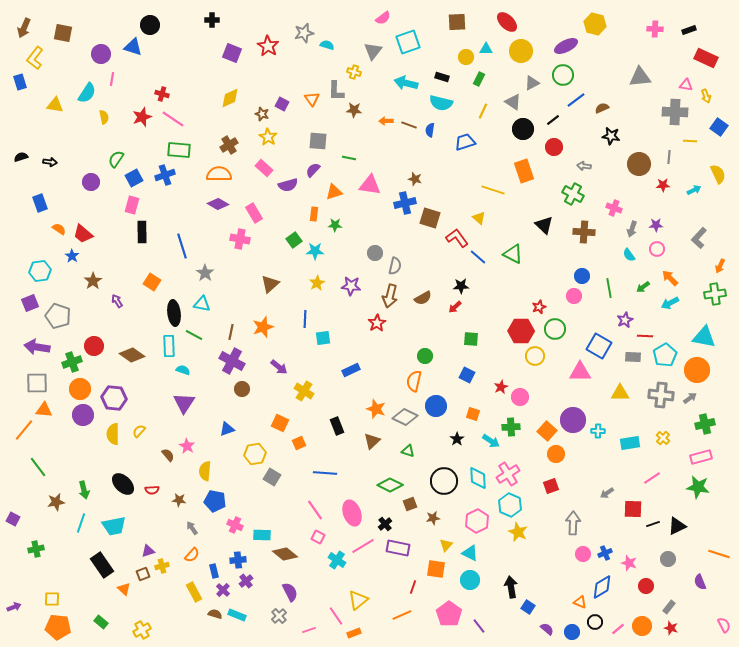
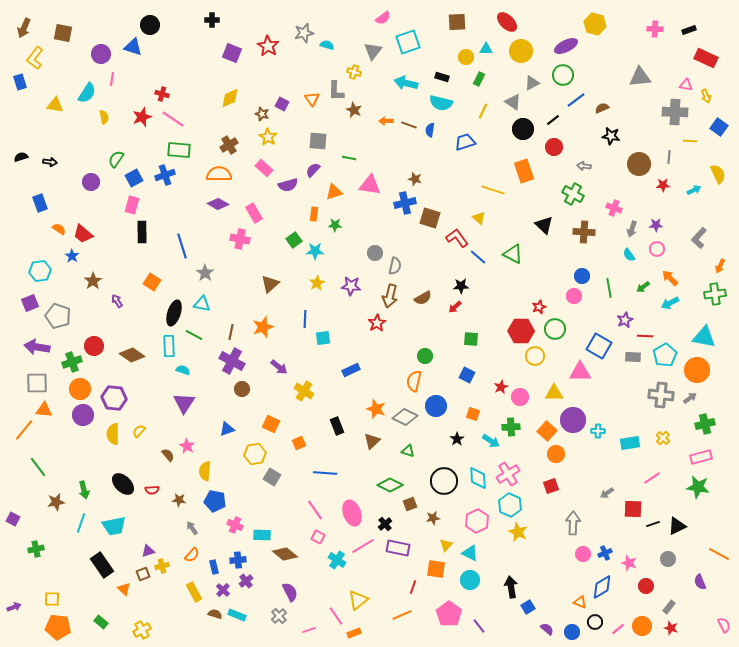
brown star at (354, 110): rotated 21 degrees clockwise
black ellipse at (174, 313): rotated 25 degrees clockwise
yellow triangle at (620, 393): moved 66 px left
orange square at (280, 423): moved 9 px left, 1 px down
orange line at (719, 554): rotated 10 degrees clockwise
blue rectangle at (214, 571): moved 4 px up
blue square at (528, 607): rotated 24 degrees clockwise
